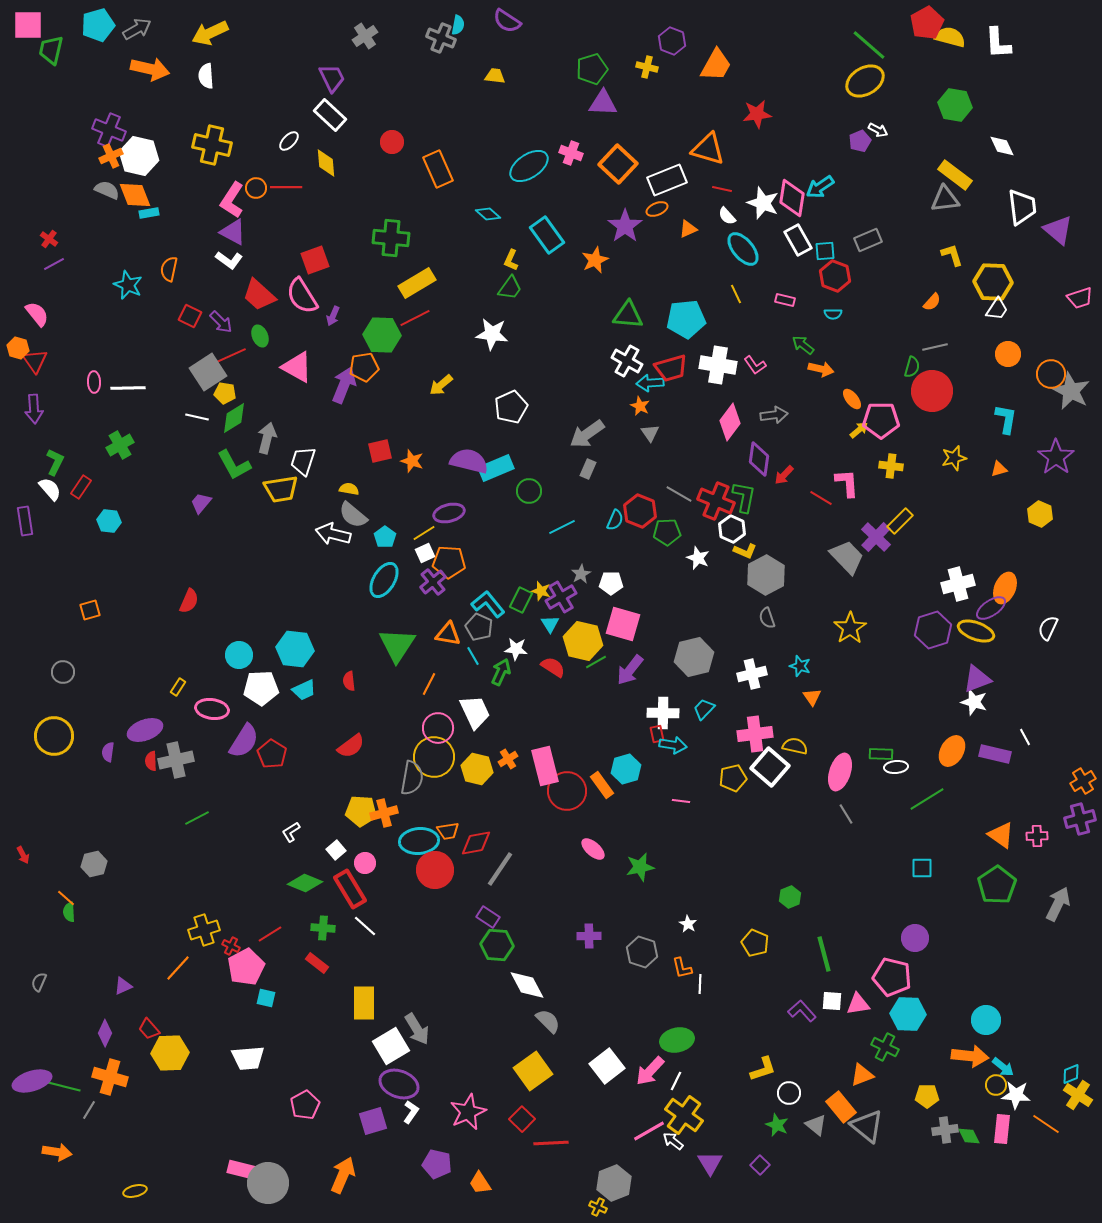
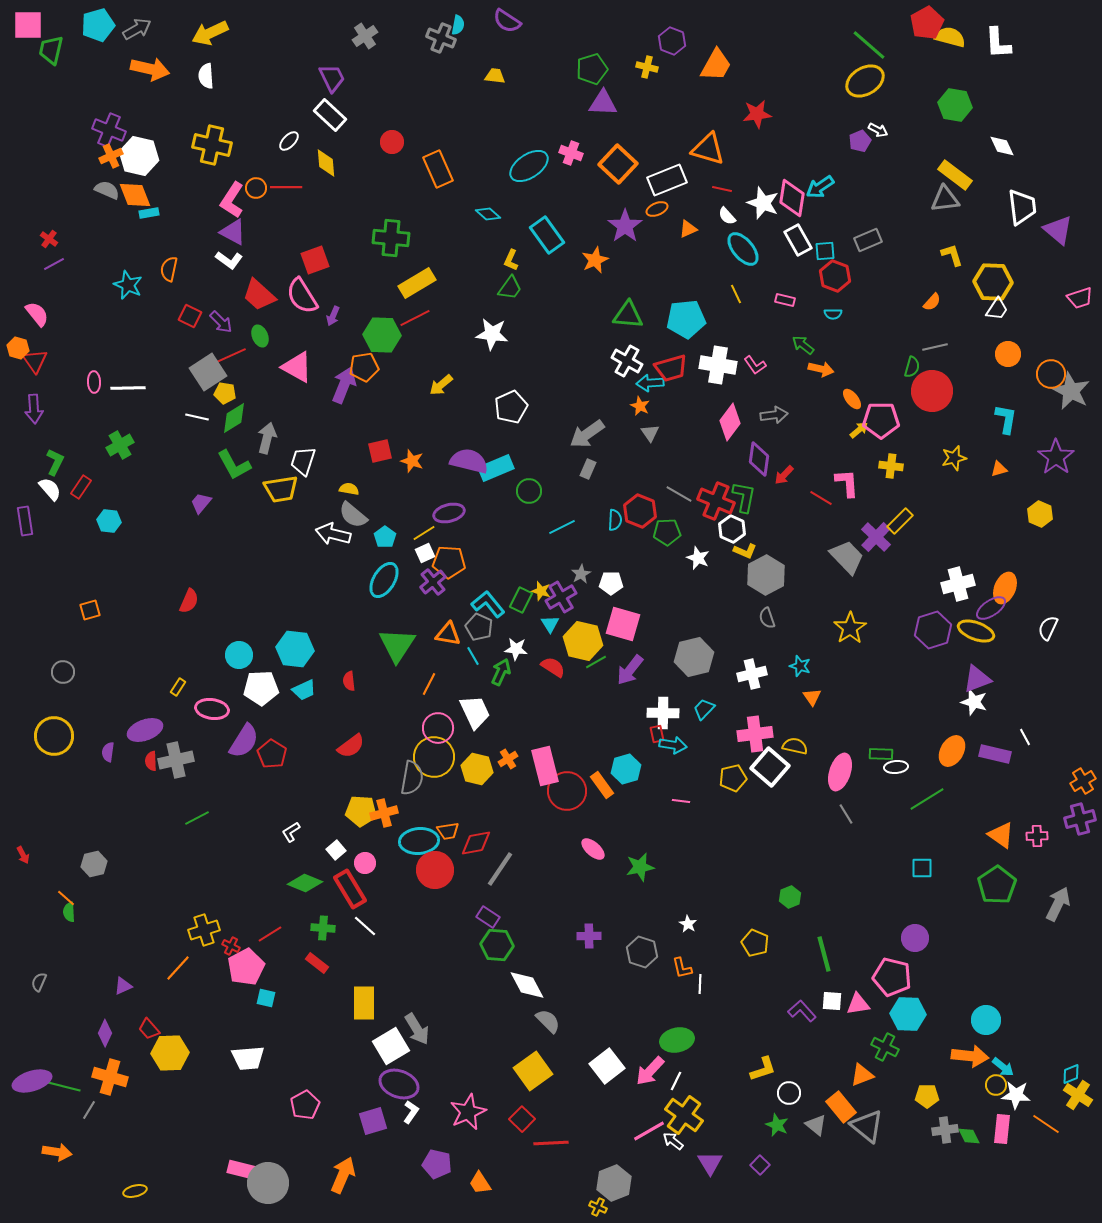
cyan semicircle at (615, 520): rotated 20 degrees counterclockwise
